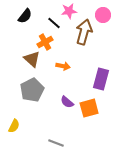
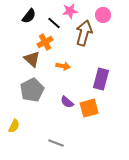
pink star: moved 1 px right
black semicircle: moved 4 px right
brown arrow: moved 1 px down
